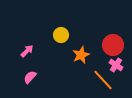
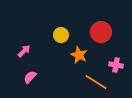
red circle: moved 12 px left, 13 px up
pink arrow: moved 3 px left
orange star: moved 2 px left; rotated 24 degrees counterclockwise
pink cross: rotated 24 degrees counterclockwise
orange line: moved 7 px left, 2 px down; rotated 15 degrees counterclockwise
